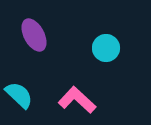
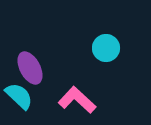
purple ellipse: moved 4 px left, 33 px down
cyan semicircle: moved 1 px down
